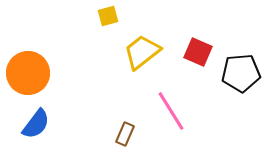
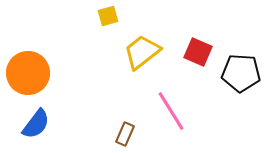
black pentagon: rotated 9 degrees clockwise
